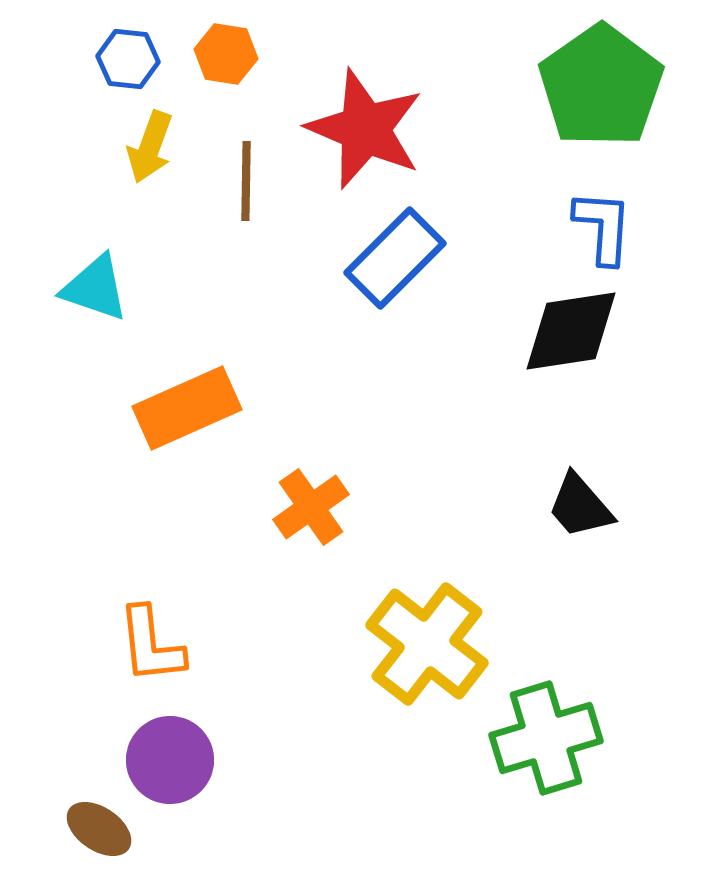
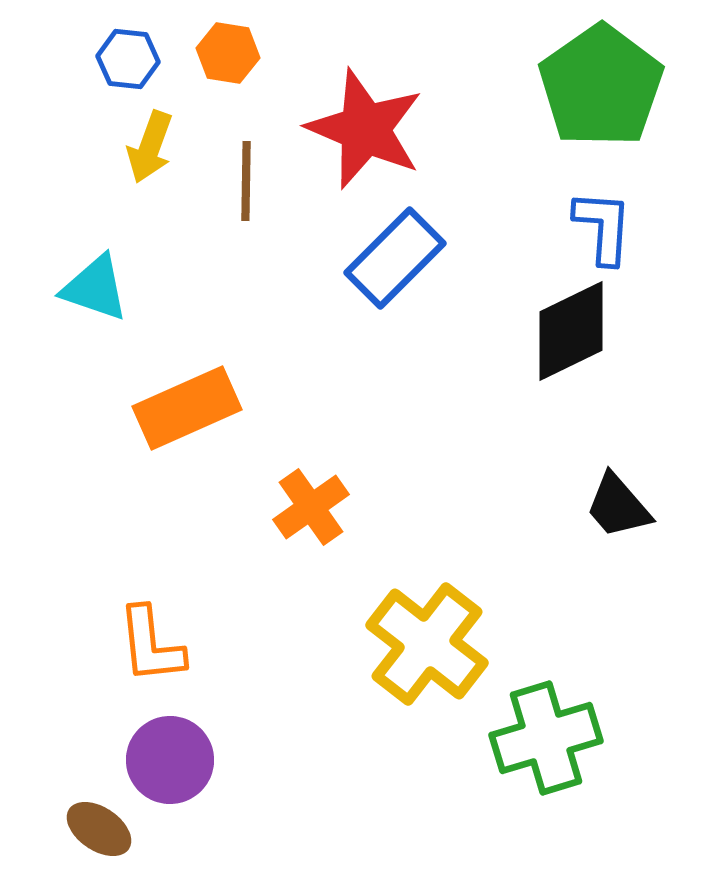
orange hexagon: moved 2 px right, 1 px up
black diamond: rotated 17 degrees counterclockwise
black trapezoid: moved 38 px right
